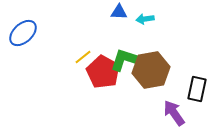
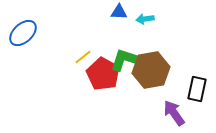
red pentagon: moved 2 px down
